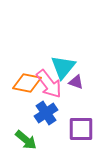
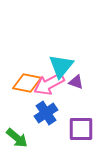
cyan triangle: moved 2 px left, 1 px up
pink arrow: rotated 100 degrees clockwise
green arrow: moved 9 px left, 2 px up
